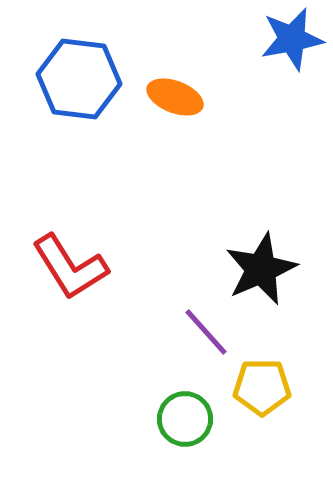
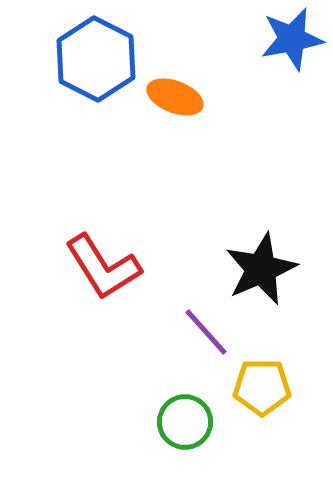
blue hexagon: moved 17 px right, 20 px up; rotated 20 degrees clockwise
red L-shape: moved 33 px right
green circle: moved 3 px down
